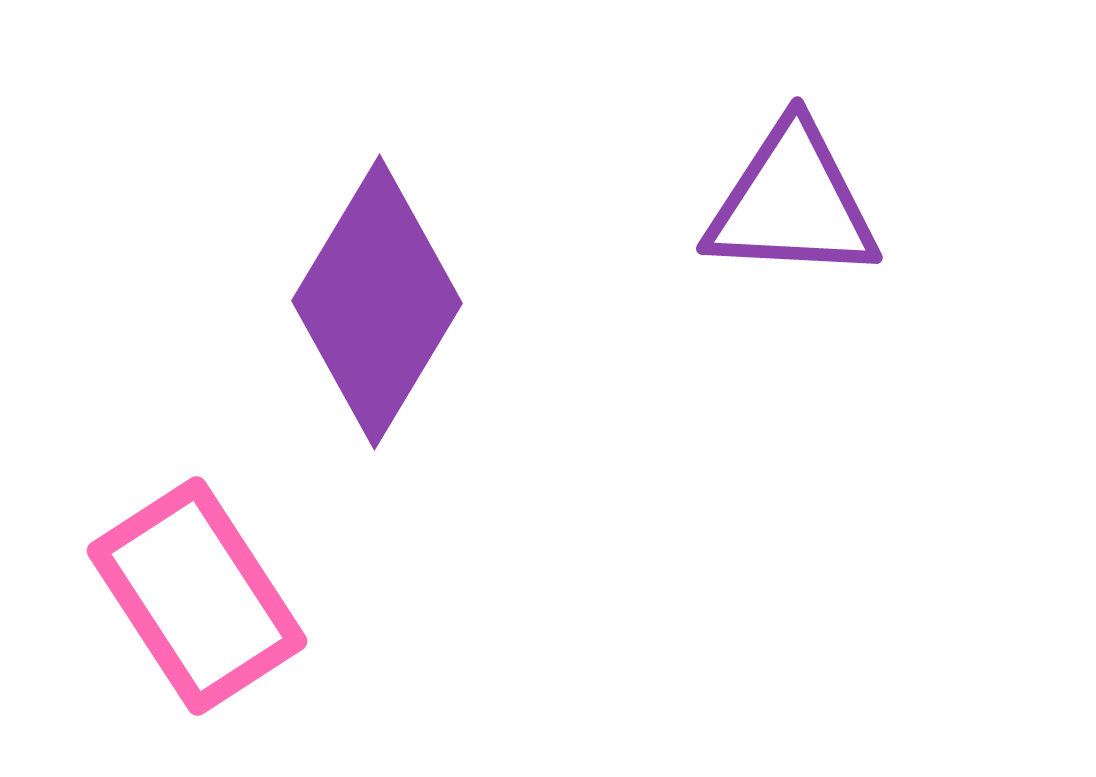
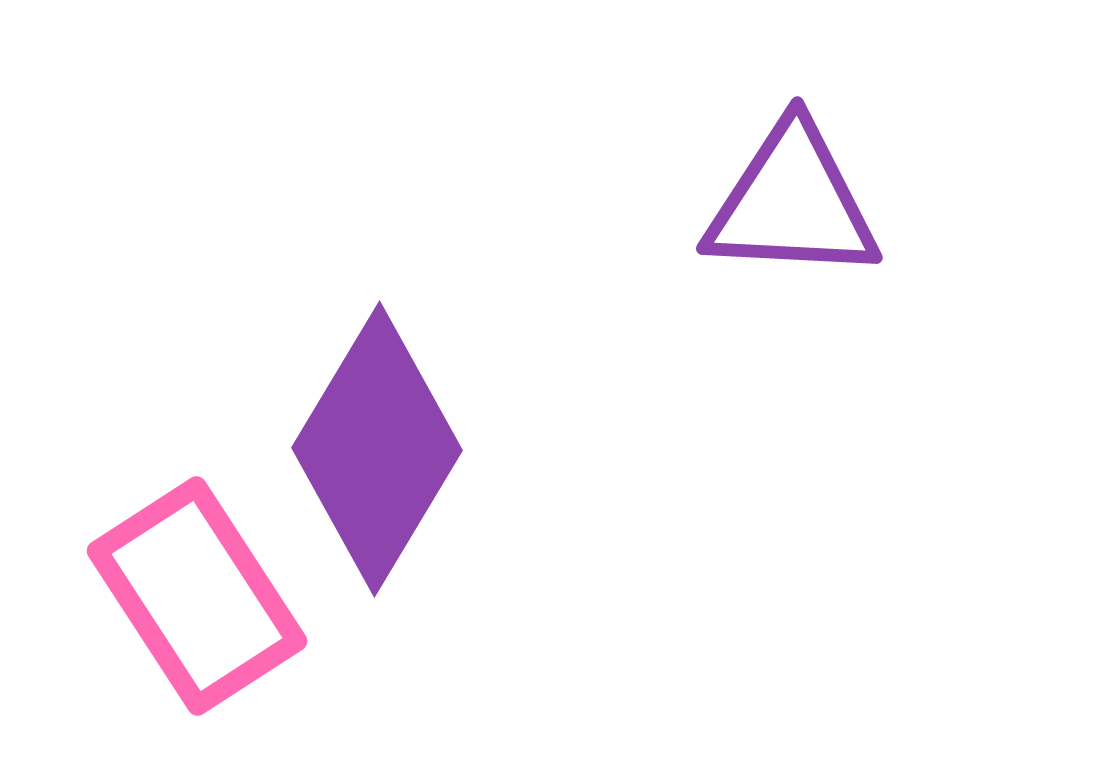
purple diamond: moved 147 px down
